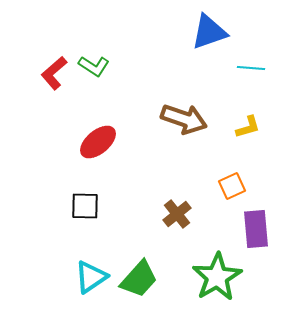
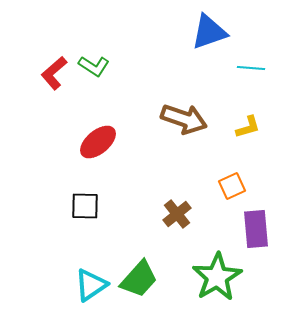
cyan triangle: moved 8 px down
